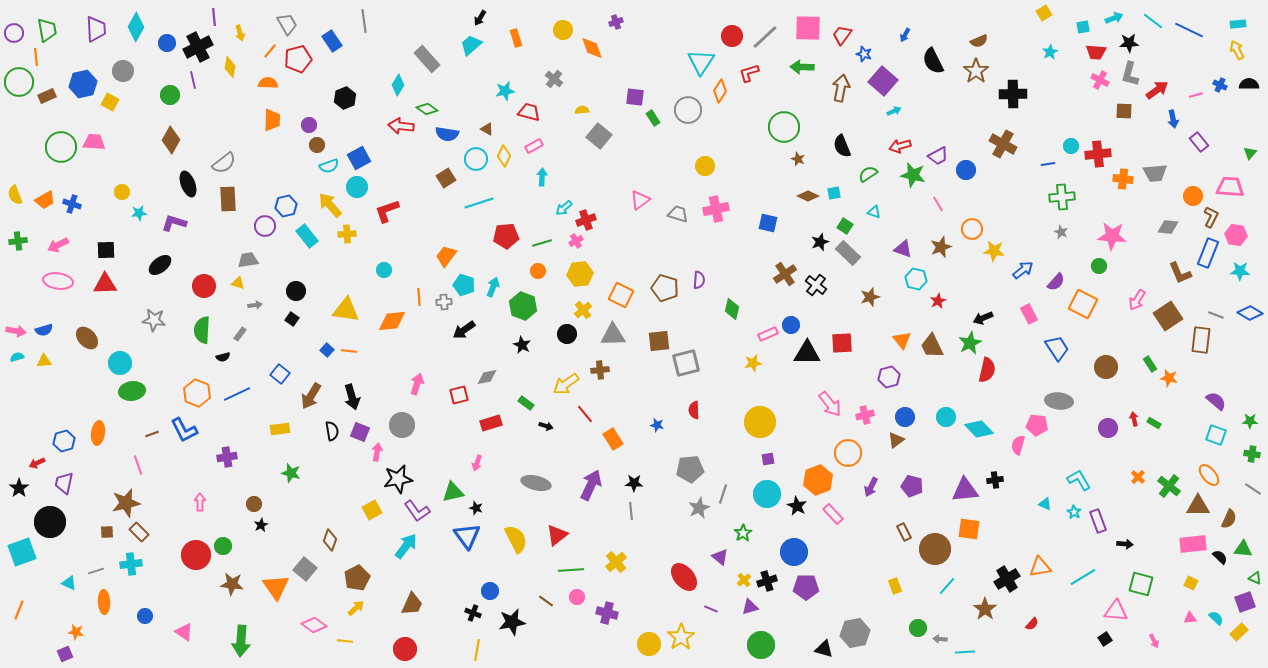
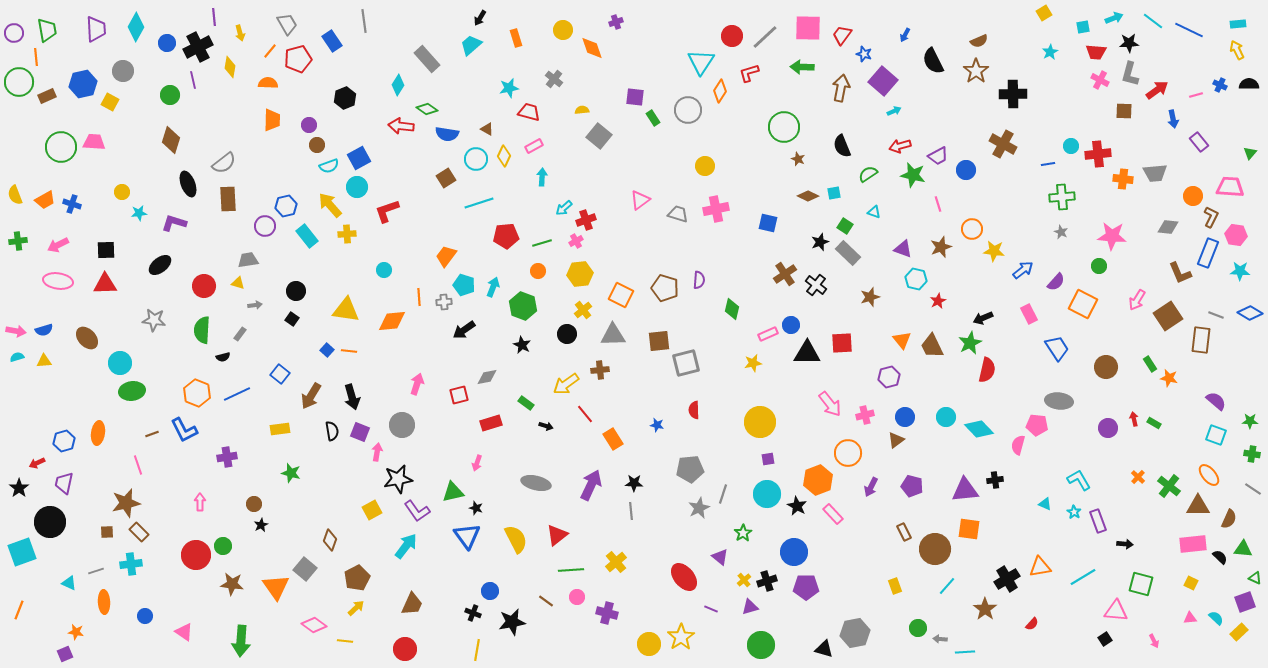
cyan star at (505, 91): moved 4 px right, 3 px up
brown diamond at (171, 140): rotated 12 degrees counterclockwise
pink line at (938, 204): rotated 14 degrees clockwise
